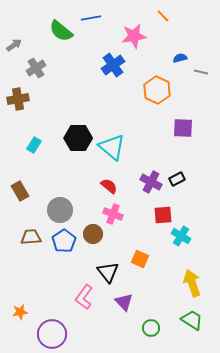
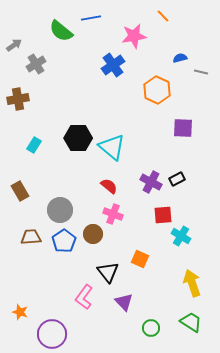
gray cross: moved 4 px up
orange star: rotated 28 degrees clockwise
green trapezoid: moved 1 px left, 2 px down
